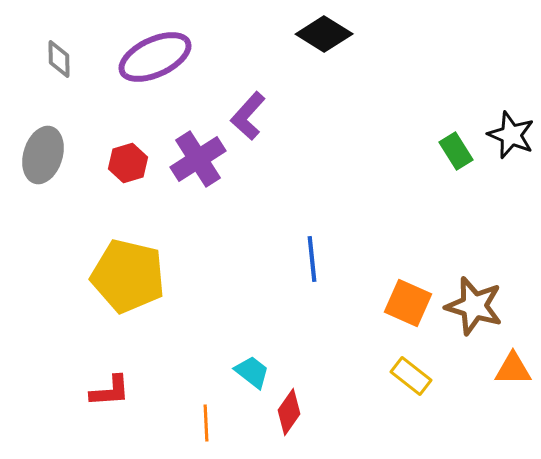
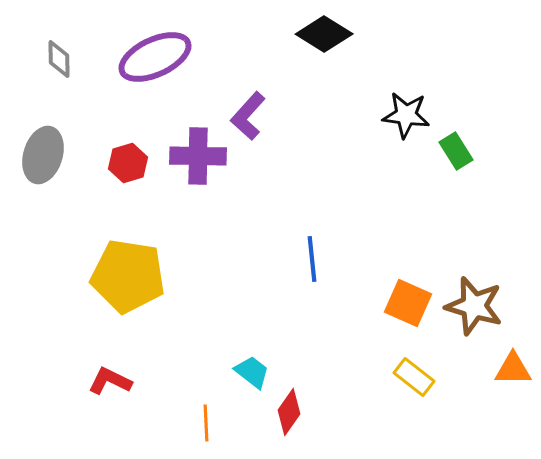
black star: moved 105 px left, 20 px up; rotated 15 degrees counterclockwise
purple cross: moved 3 px up; rotated 34 degrees clockwise
yellow pentagon: rotated 4 degrees counterclockwise
yellow rectangle: moved 3 px right, 1 px down
red L-shape: moved 10 px up; rotated 150 degrees counterclockwise
